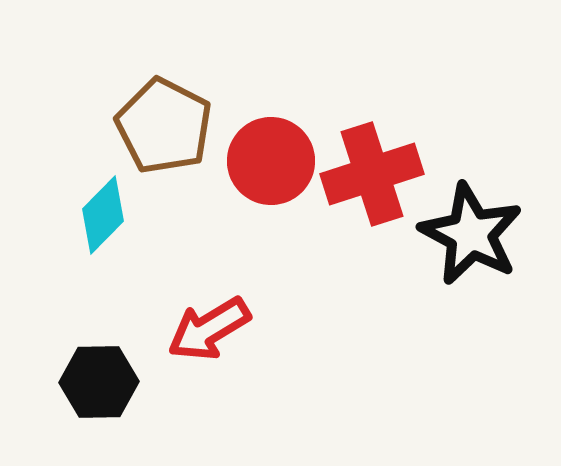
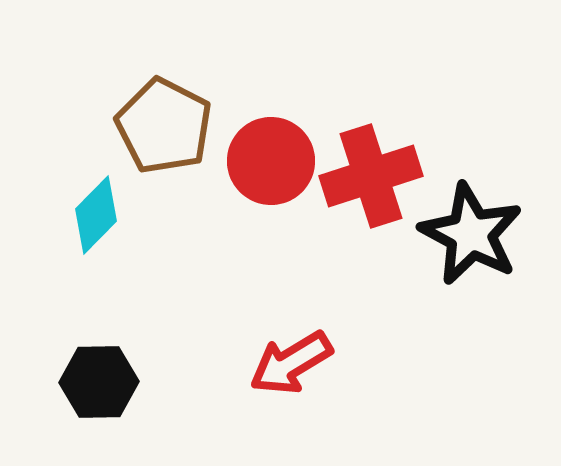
red cross: moved 1 px left, 2 px down
cyan diamond: moved 7 px left
red arrow: moved 82 px right, 34 px down
